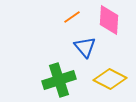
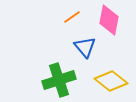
pink diamond: rotated 8 degrees clockwise
yellow diamond: moved 1 px right, 2 px down; rotated 12 degrees clockwise
